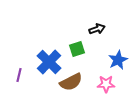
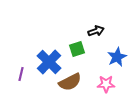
black arrow: moved 1 px left, 2 px down
blue star: moved 1 px left, 3 px up
purple line: moved 2 px right, 1 px up
brown semicircle: moved 1 px left
